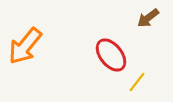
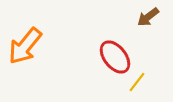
brown arrow: moved 1 px up
red ellipse: moved 4 px right, 2 px down
